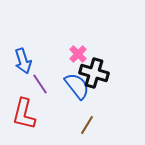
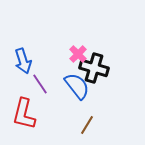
black cross: moved 5 px up
